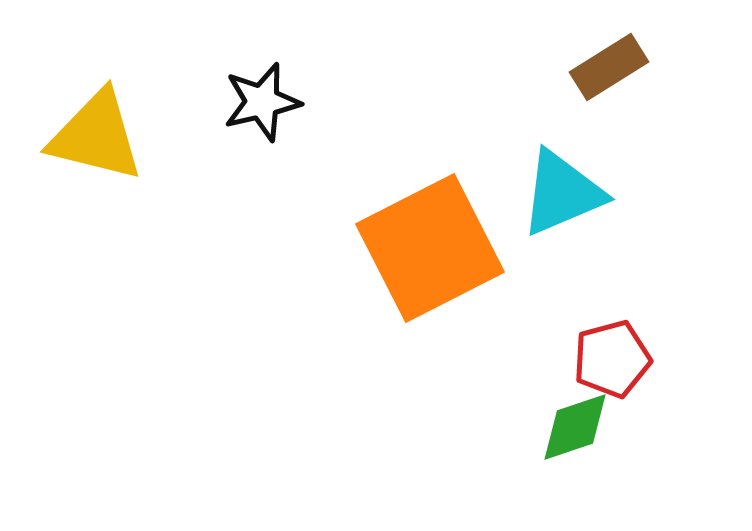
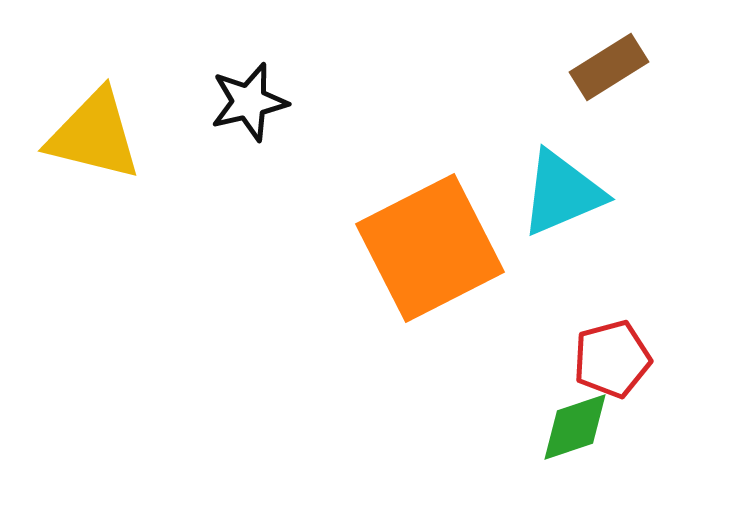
black star: moved 13 px left
yellow triangle: moved 2 px left, 1 px up
